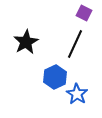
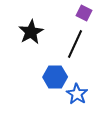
black star: moved 5 px right, 10 px up
blue hexagon: rotated 25 degrees clockwise
